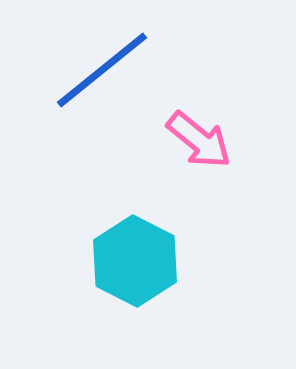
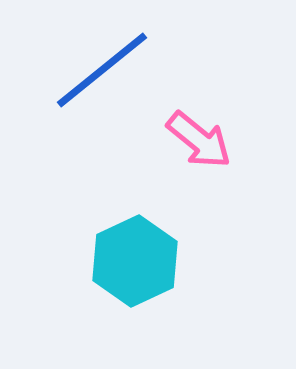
cyan hexagon: rotated 8 degrees clockwise
